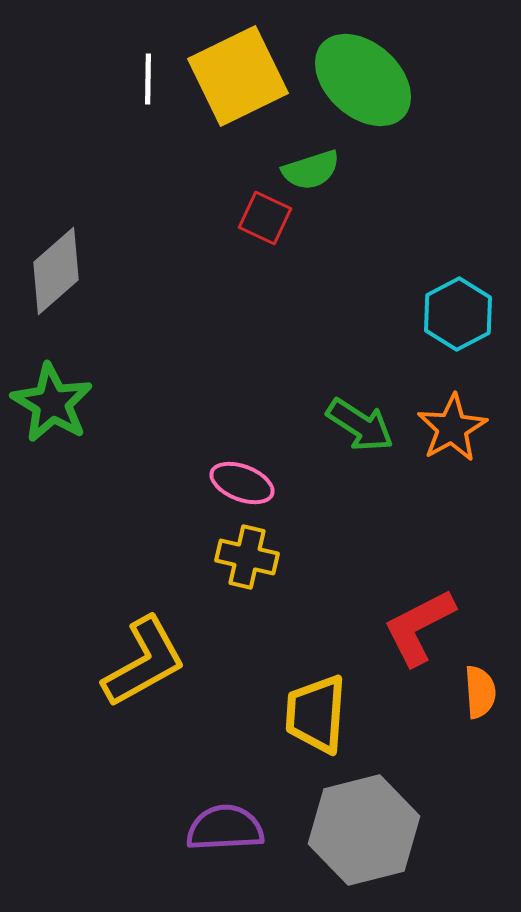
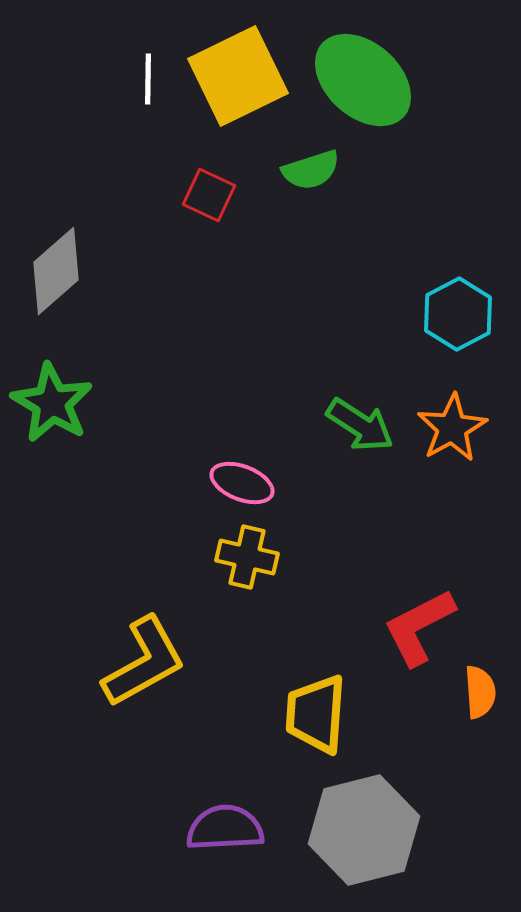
red square: moved 56 px left, 23 px up
